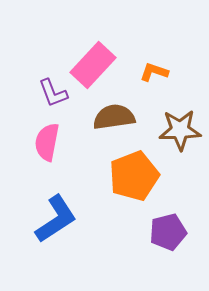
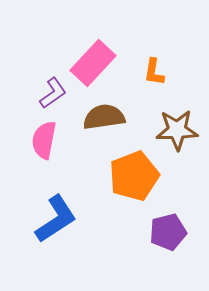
pink rectangle: moved 2 px up
orange L-shape: rotated 100 degrees counterclockwise
purple L-shape: rotated 104 degrees counterclockwise
brown semicircle: moved 10 px left
brown star: moved 3 px left
pink semicircle: moved 3 px left, 2 px up
